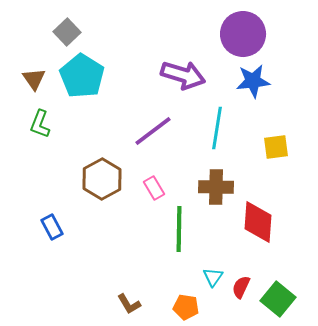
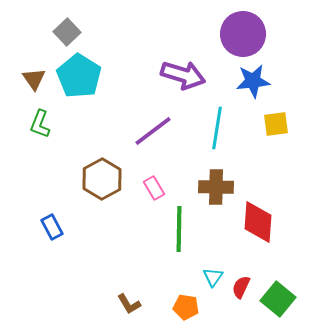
cyan pentagon: moved 3 px left
yellow square: moved 23 px up
